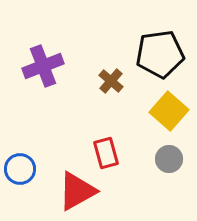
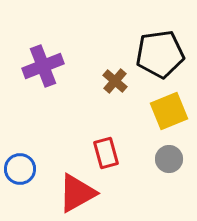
brown cross: moved 4 px right
yellow square: rotated 27 degrees clockwise
red triangle: moved 2 px down
